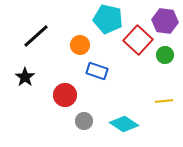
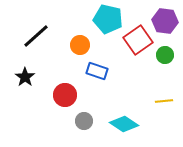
red square: rotated 12 degrees clockwise
